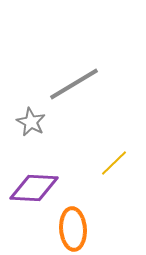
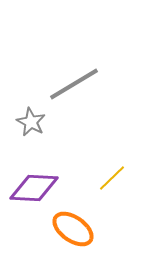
yellow line: moved 2 px left, 15 px down
orange ellipse: rotated 51 degrees counterclockwise
